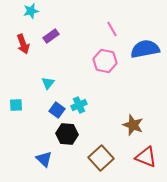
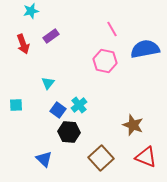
cyan cross: rotated 14 degrees counterclockwise
blue square: moved 1 px right
black hexagon: moved 2 px right, 2 px up
